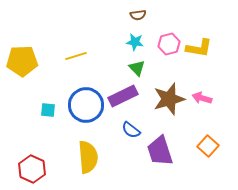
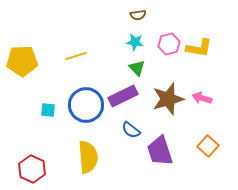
brown star: moved 1 px left
